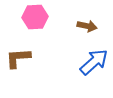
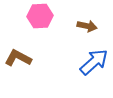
pink hexagon: moved 5 px right, 1 px up
brown L-shape: rotated 32 degrees clockwise
